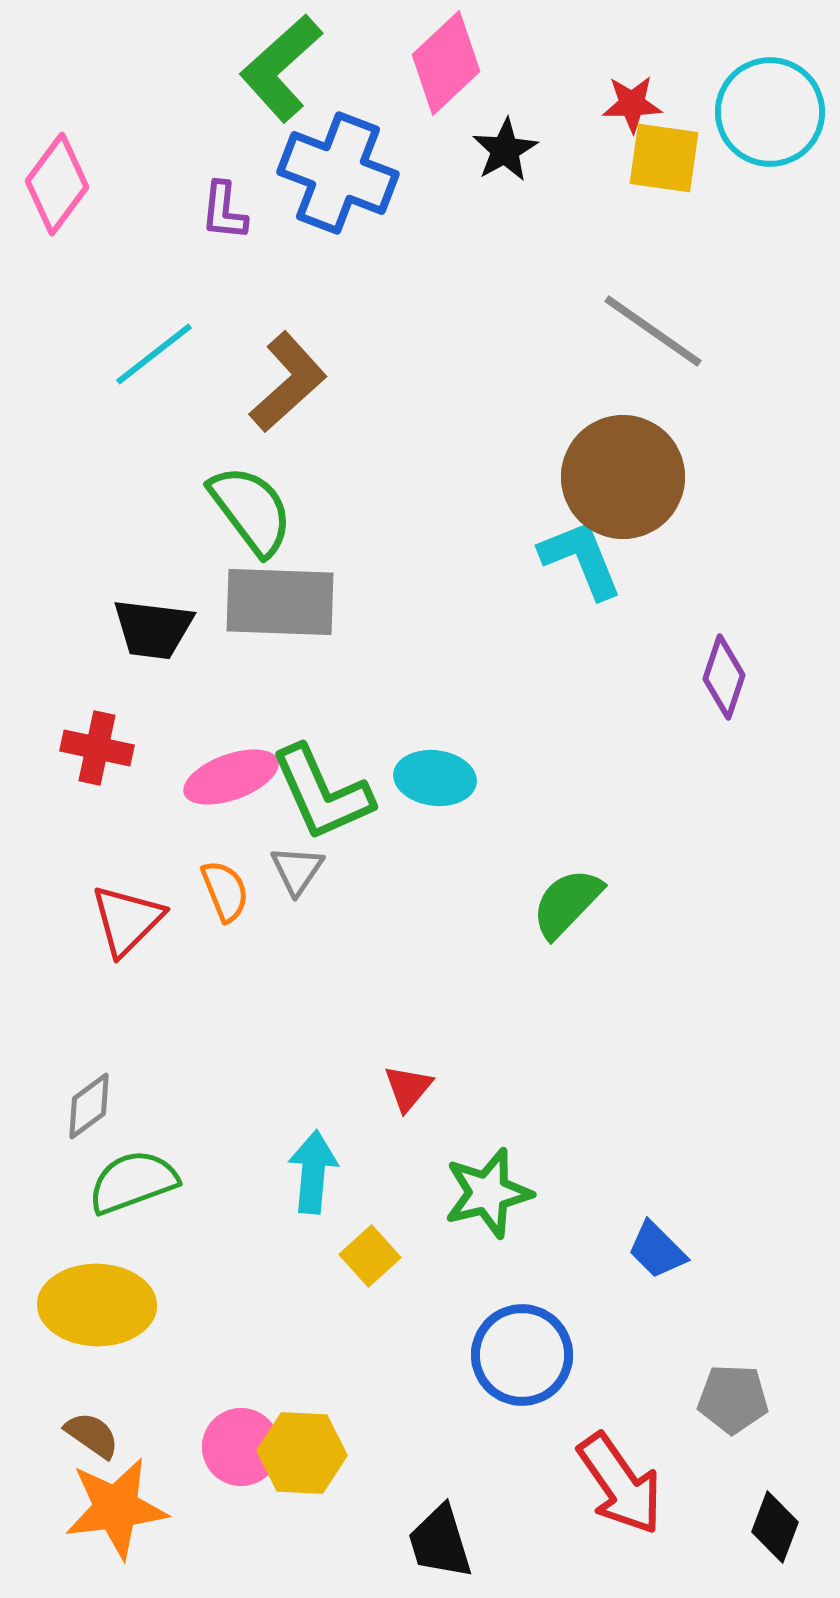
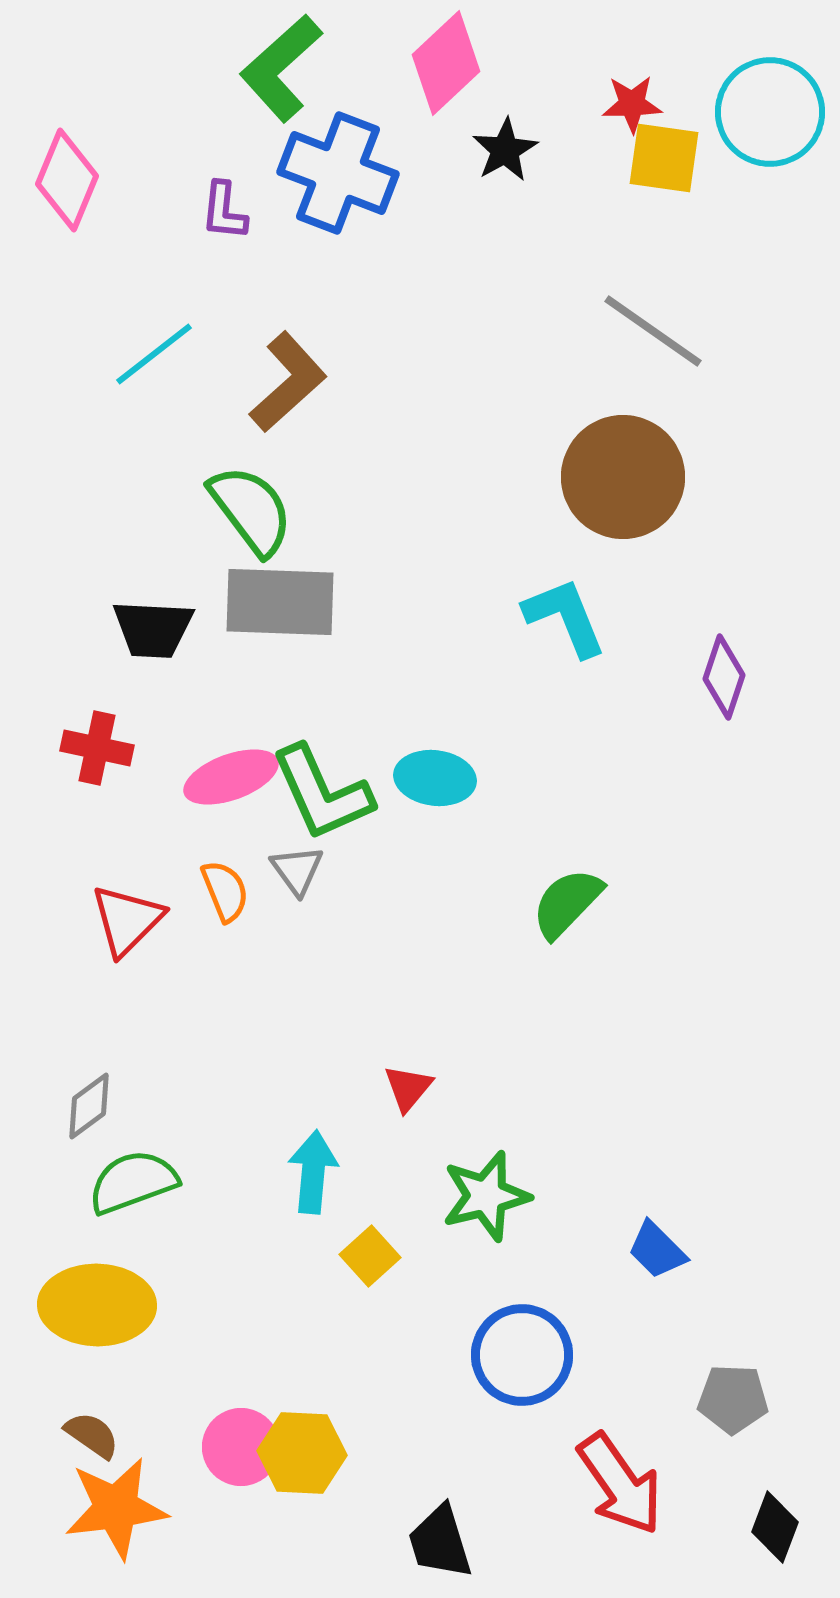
pink diamond at (57, 184): moved 10 px right, 4 px up; rotated 14 degrees counterclockwise
cyan L-shape at (581, 559): moved 16 px left, 58 px down
black trapezoid at (153, 629): rotated 4 degrees counterclockwise
gray triangle at (297, 870): rotated 10 degrees counterclockwise
green star at (488, 1193): moved 2 px left, 3 px down
